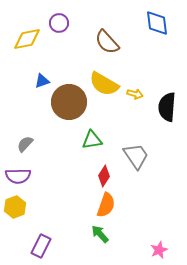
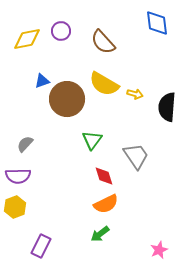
purple circle: moved 2 px right, 8 px down
brown semicircle: moved 4 px left
brown circle: moved 2 px left, 3 px up
green triangle: rotated 45 degrees counterclockwise
red diamond: rotated 50 degrees counterclockwise
orange semicircle: moved 1 px up; rotated 45 degrees clockwise
green arrow: rotated 84 degrees counterclockwise
